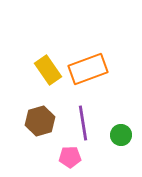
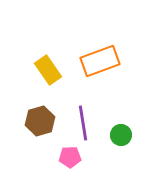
orange rectangle: moved 12 px right, 8 px up
